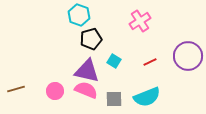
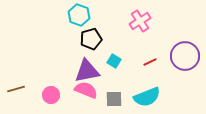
purple circle: moved 3 px left
purple triangle: rotated 24 degrees counterclockwise
pink circle: moved 4 px left, 4 px down
